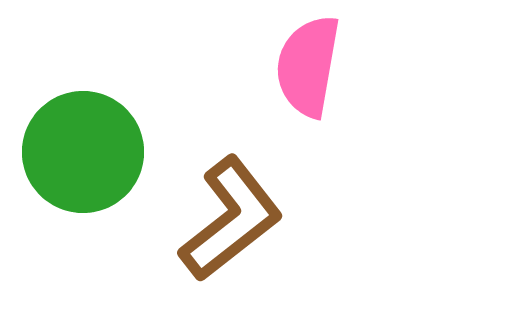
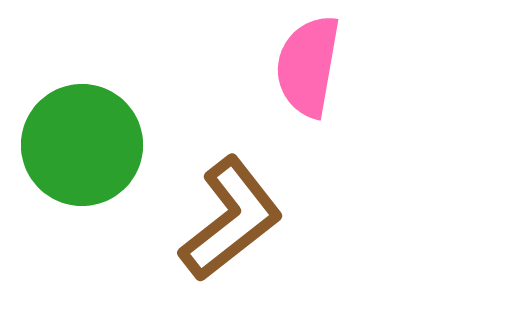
green circle: moved 1 px left, 7 px up
